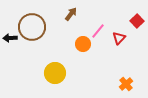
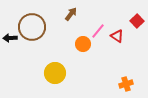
red triangle: moved 2 px left, 2 px up; rotated 40 degrees counterclockwise
orange cross: rotated 24 degrees clockwise
